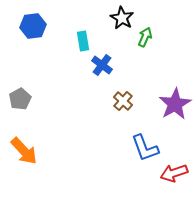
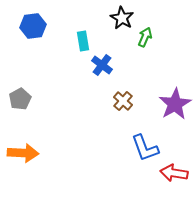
orange arrow: moved 1 px left, 2 px down; rotated 44 degrees counterclockwise
red arrow: rotated 28 degrees clockwise
